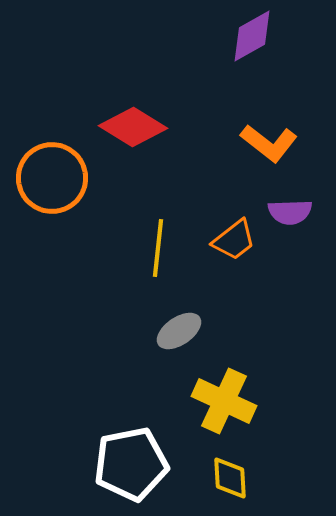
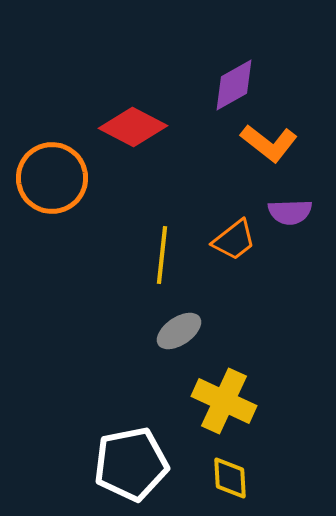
purple diamond: moved 18 px left, 49 px down
red diamond: rotated 4 degrees counterclockwise
yellow line: moved 4 px right, 7 px down
